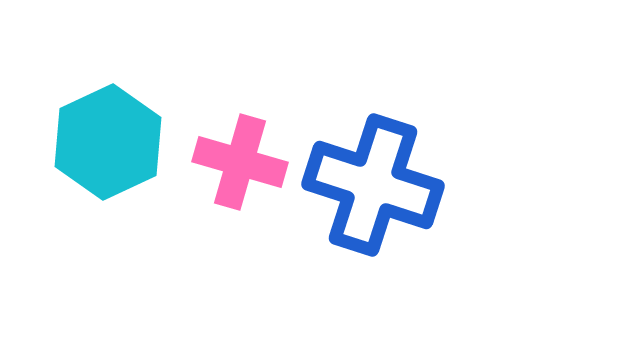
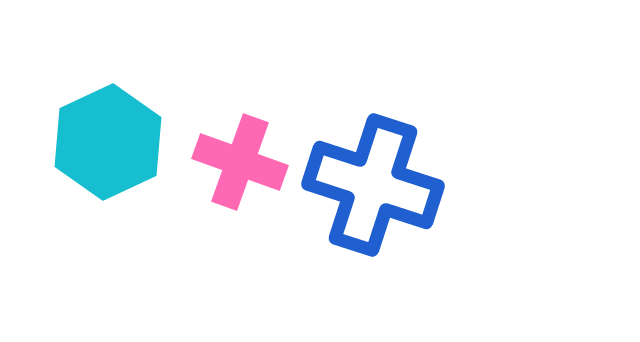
pink cross: rotated 4 degrees clockwise
